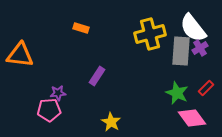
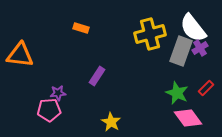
gray rectangle: rotated 16 degrees clockwise
pink diamond: moved 4 px left
